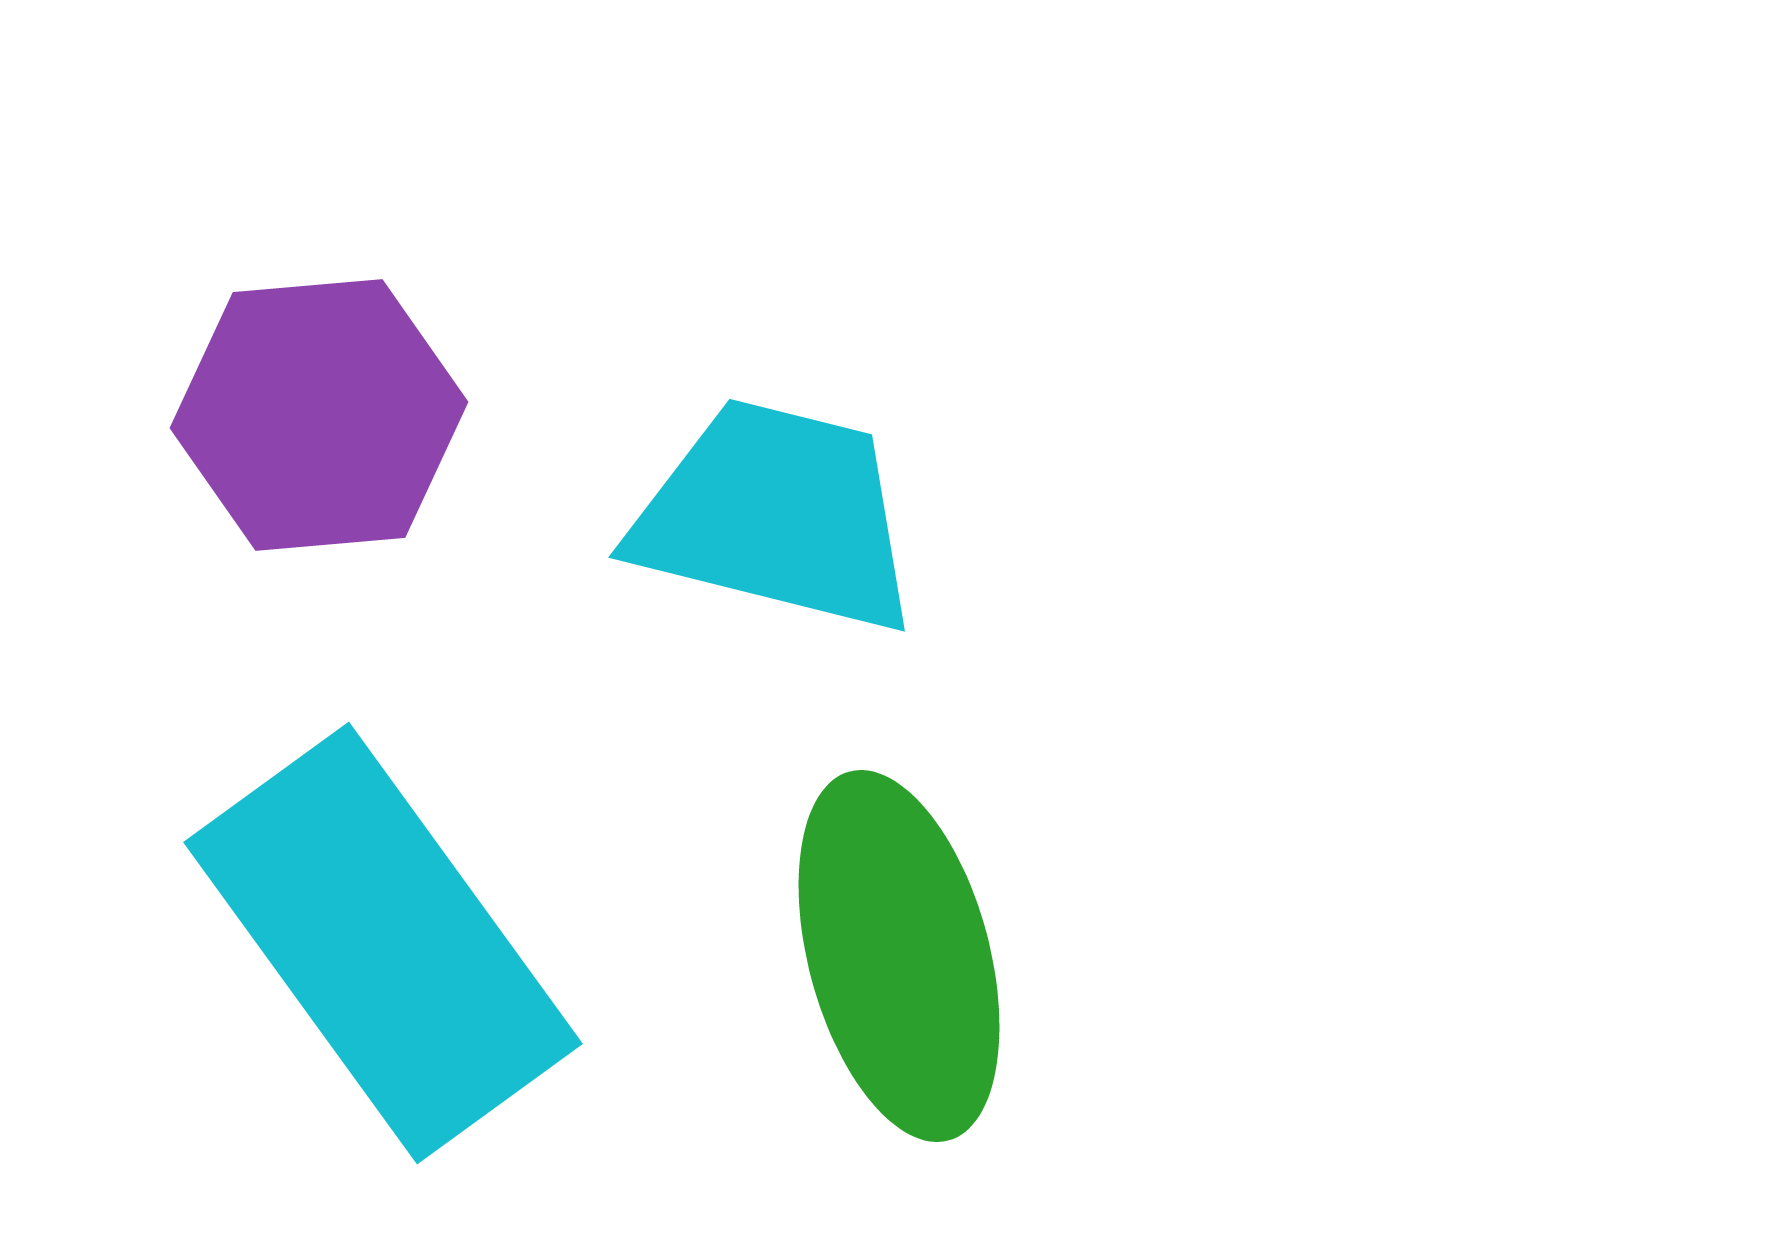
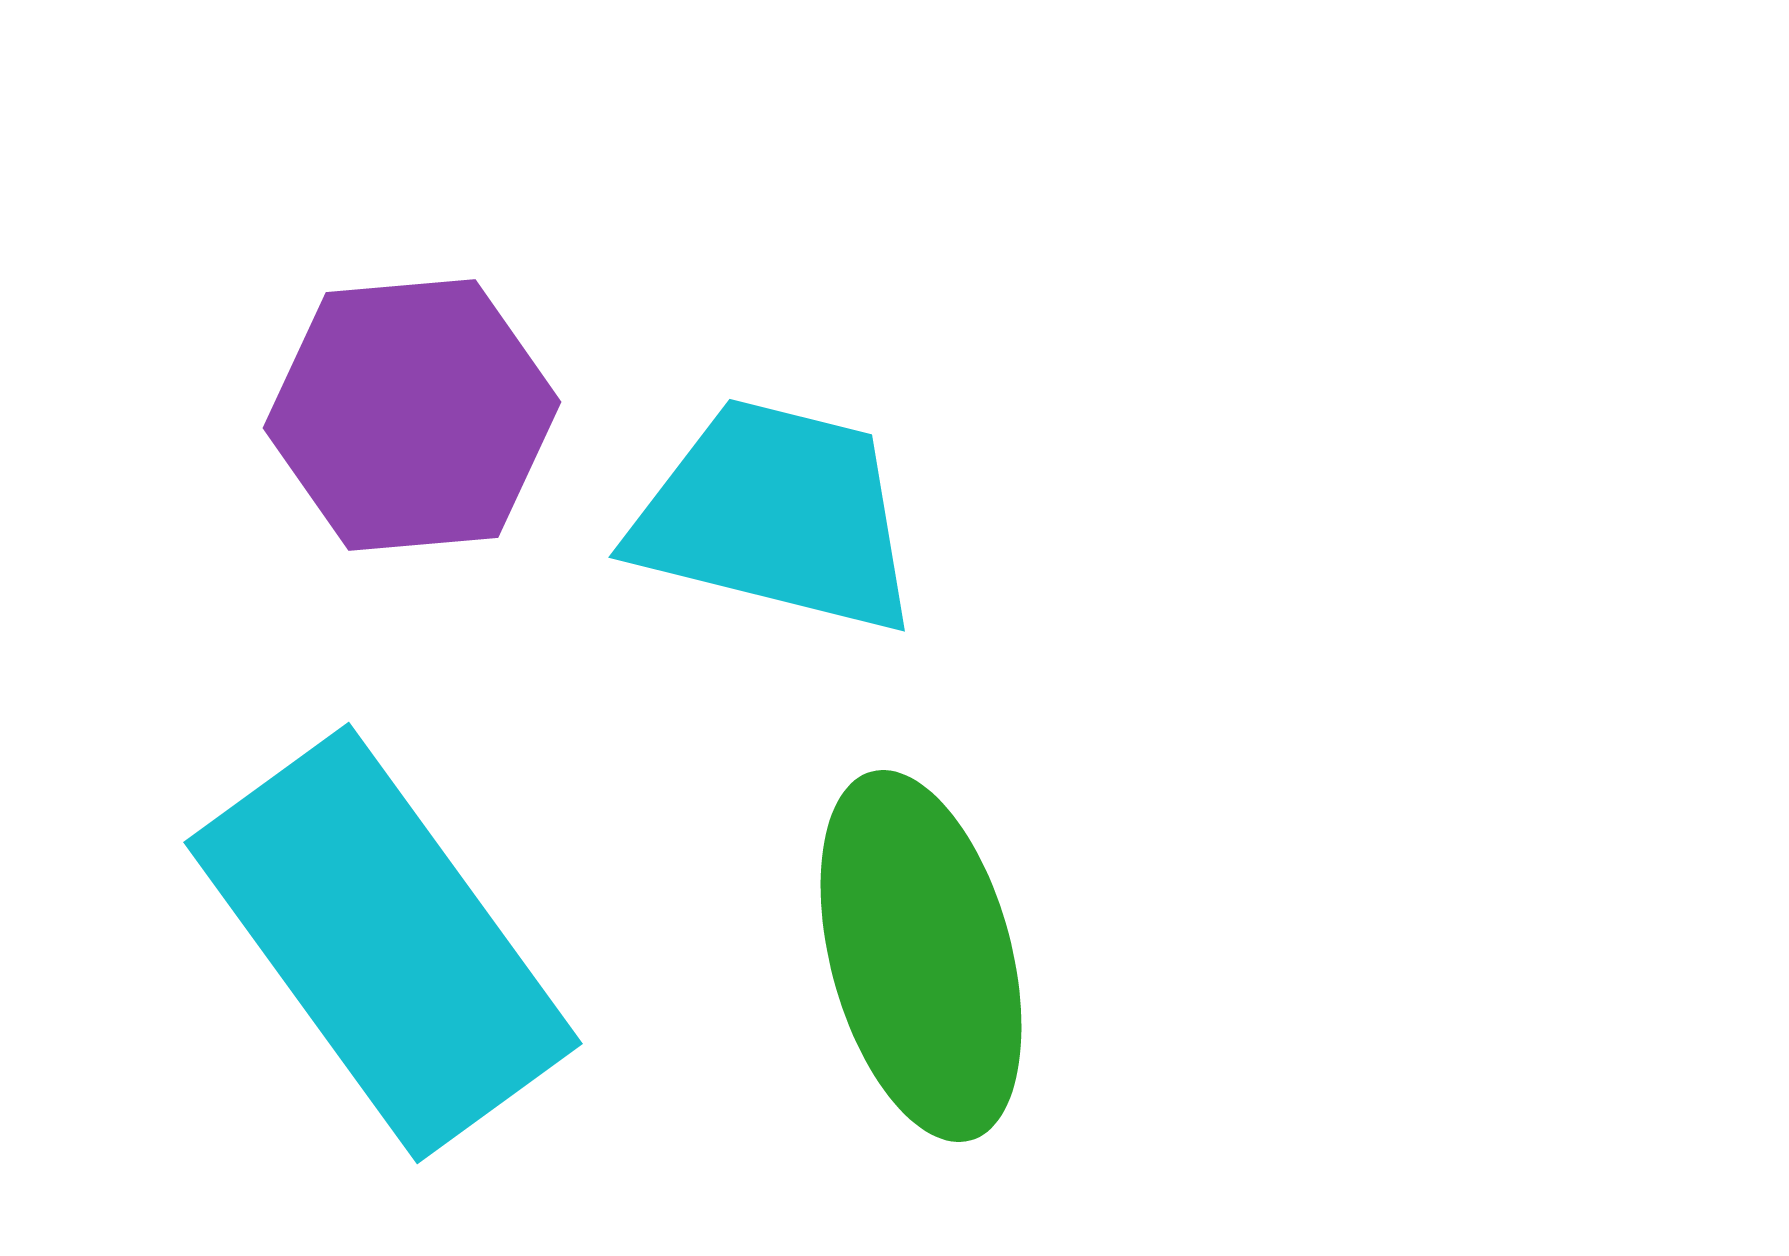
purple hexagon: moved 93 px right
green ellipse: moved 22 px right
